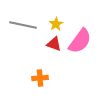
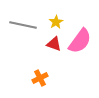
yellow star: moved 2 px up
orange cross: rotated 21 degrees counterclockwise
